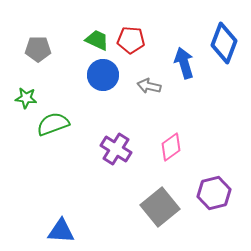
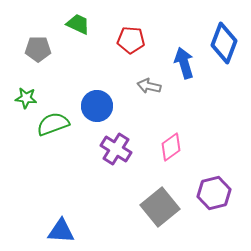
green trapezoid: moved 19 px left, 16 px up
blue circle: moved 6 px left, 31 px down
